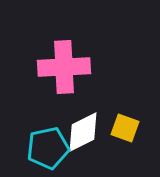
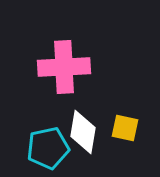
yellow square: rotated 8 degrees counterclockwise
white diamond: rotated 54 degrees counterclockwise
